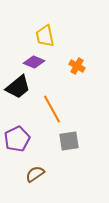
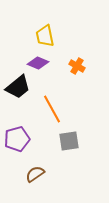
purple diamond: moved 4 px right, 1 px down
purple pentagon: rotated 10 degrees clockwise
